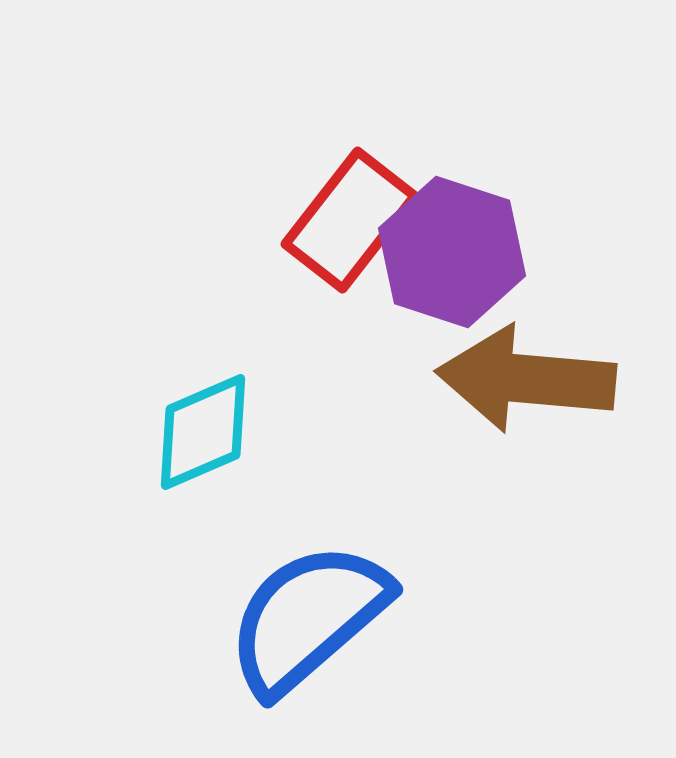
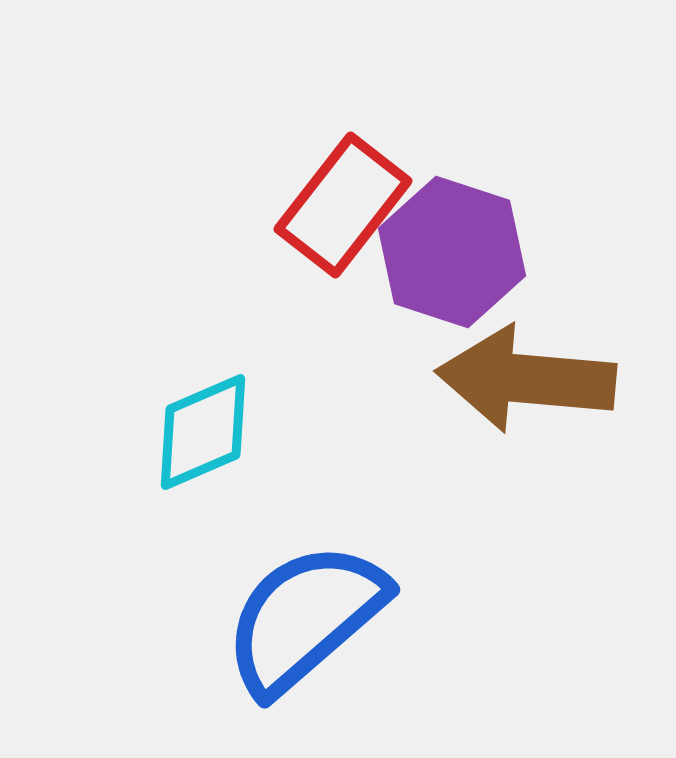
red rectangle: moved 7 px left, 15 px up
blue semicircle: moved 3 px left
